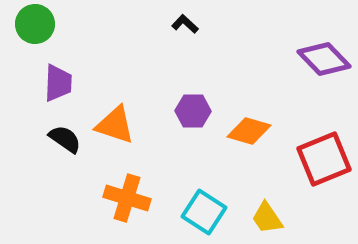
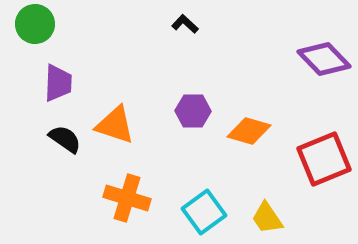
cyan square: rotated 21 degrees clockwise
